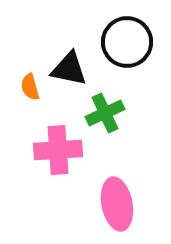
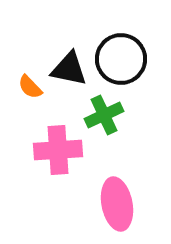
black circle: moved 6 px left, 17 px down
orange semicircle: rotated 28 degrees counterclockwise
green cross: moved 1 px left, 2 px down
